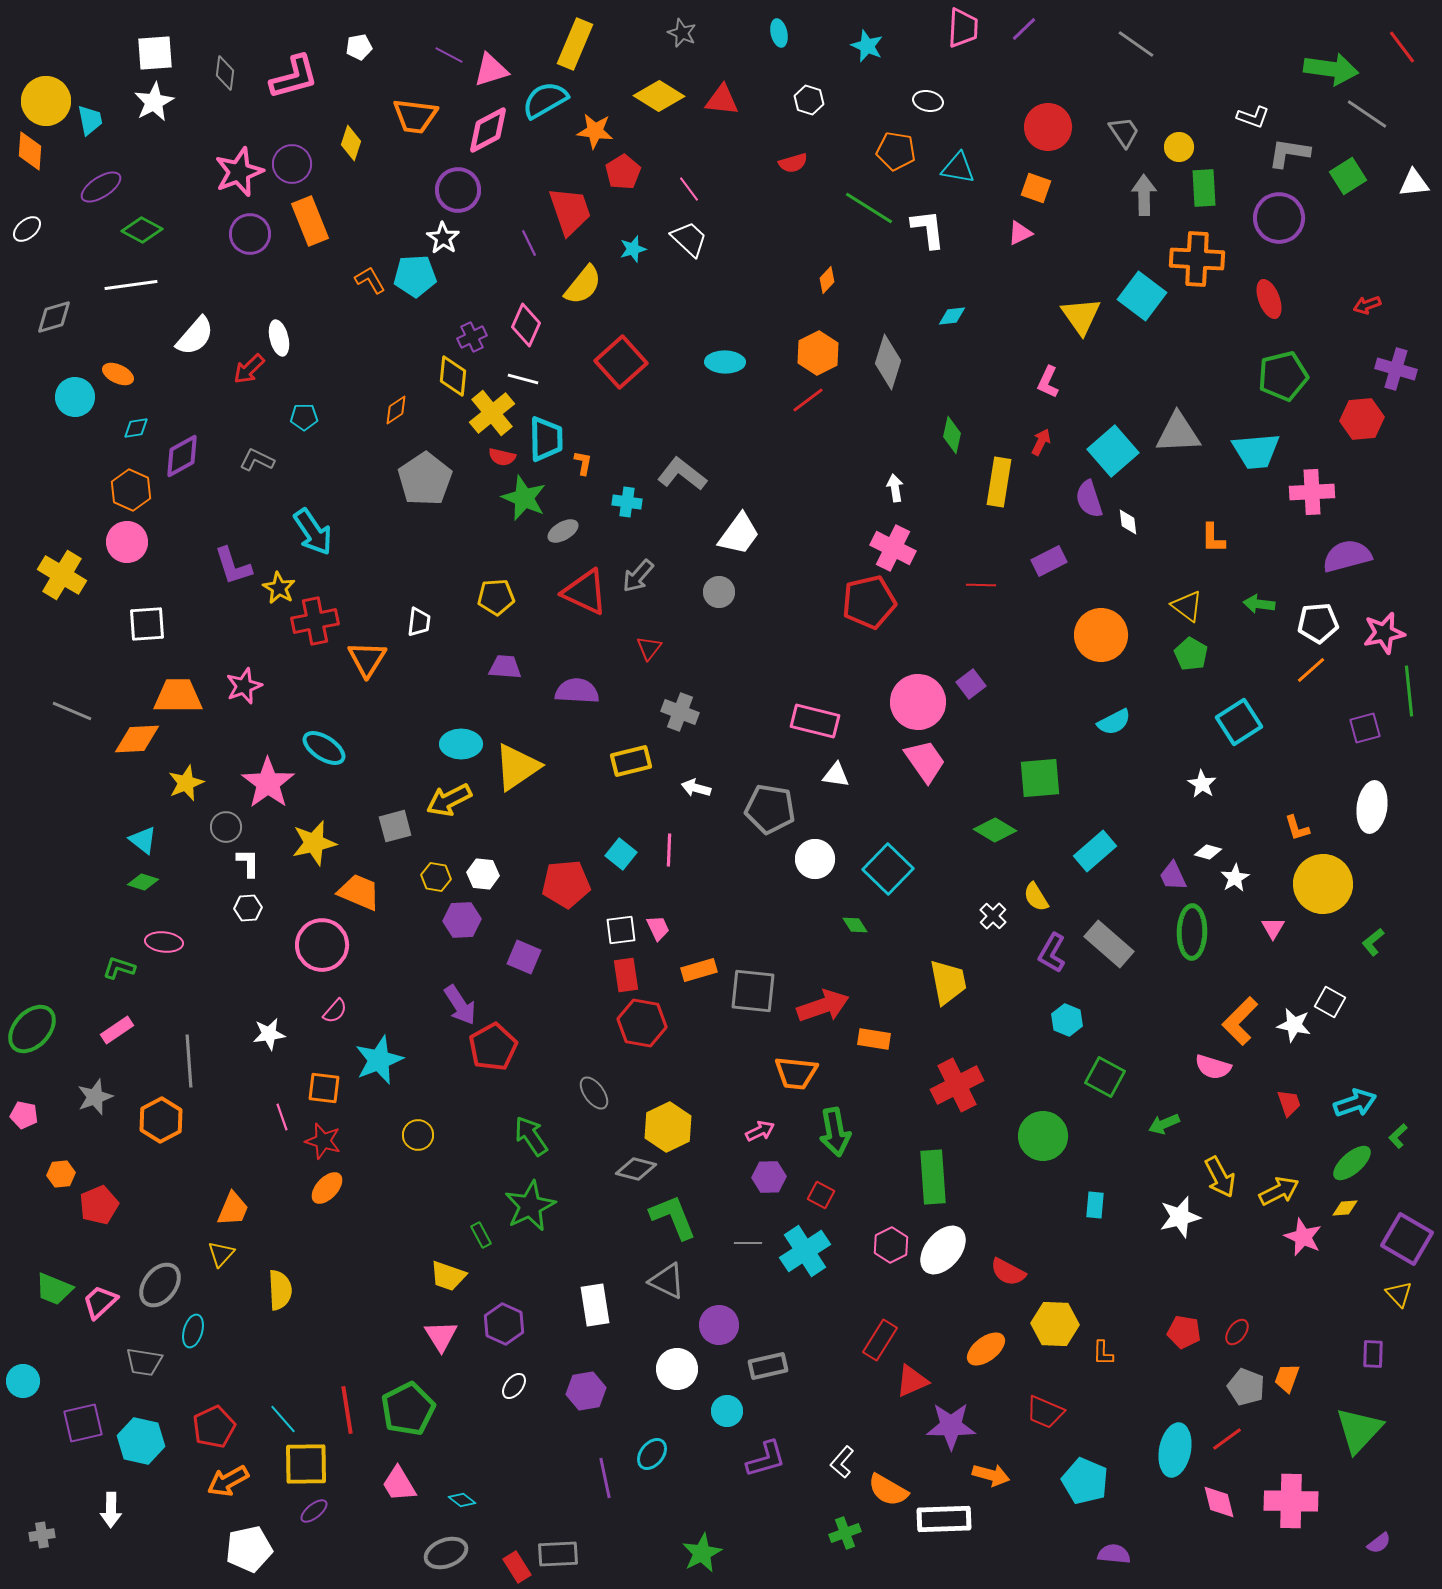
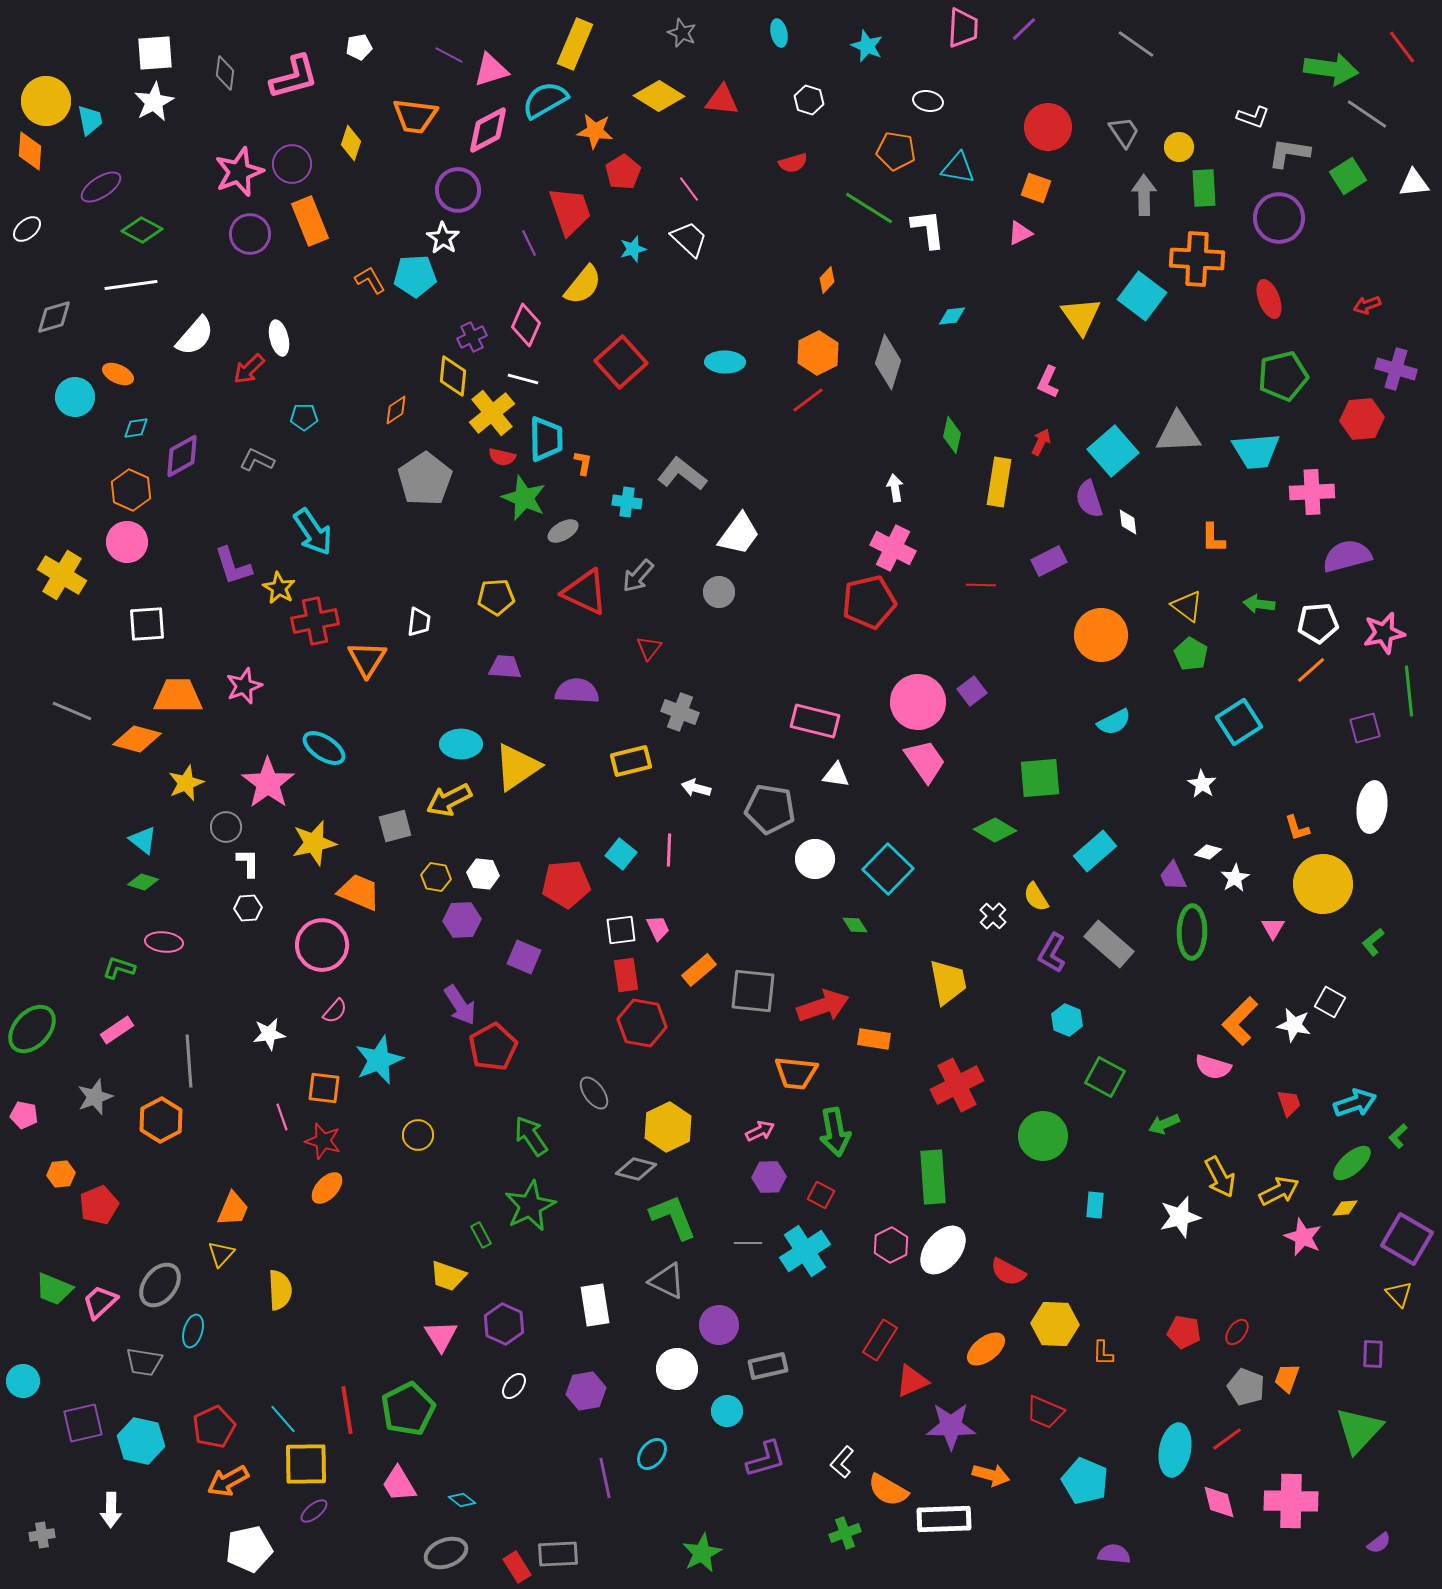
purple square at (971, 684): moved 1 px right, 7 px down
orange diamond at (137, 739): rotated 18 degrees clockwise
orange rectangle at (699, 970): rotated 24 degrees counterclockwise
